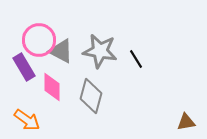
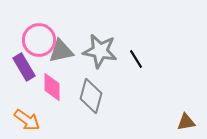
gray triangle: rotated 40 degrees counterclockwise
